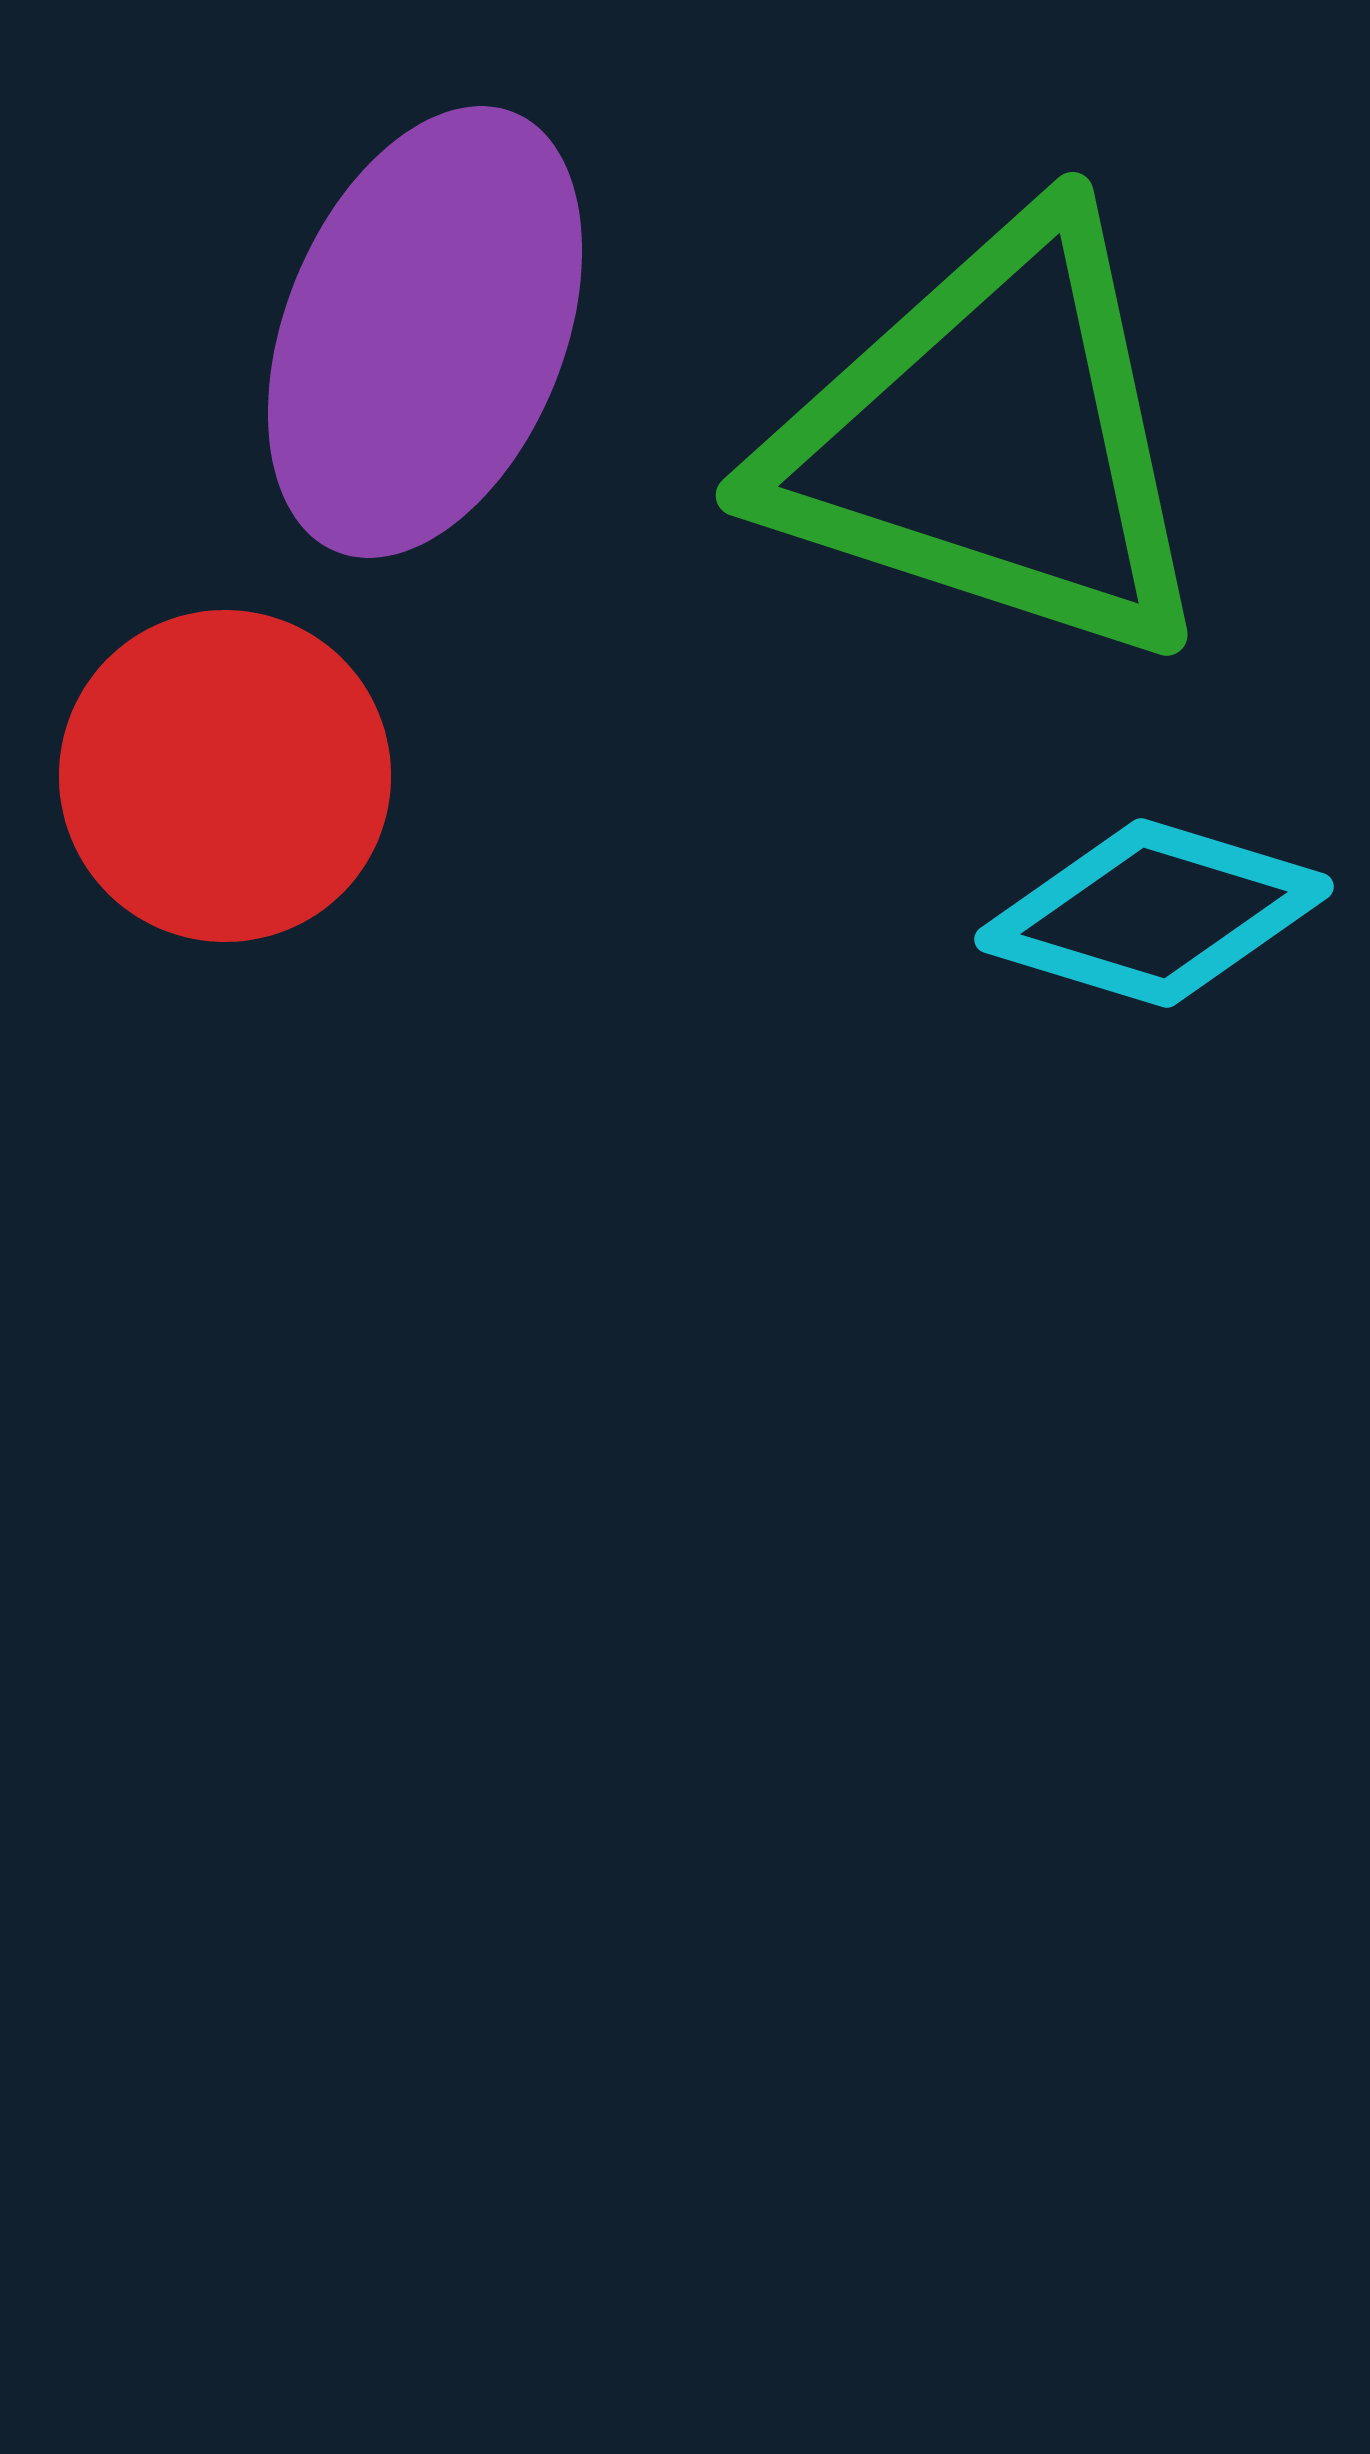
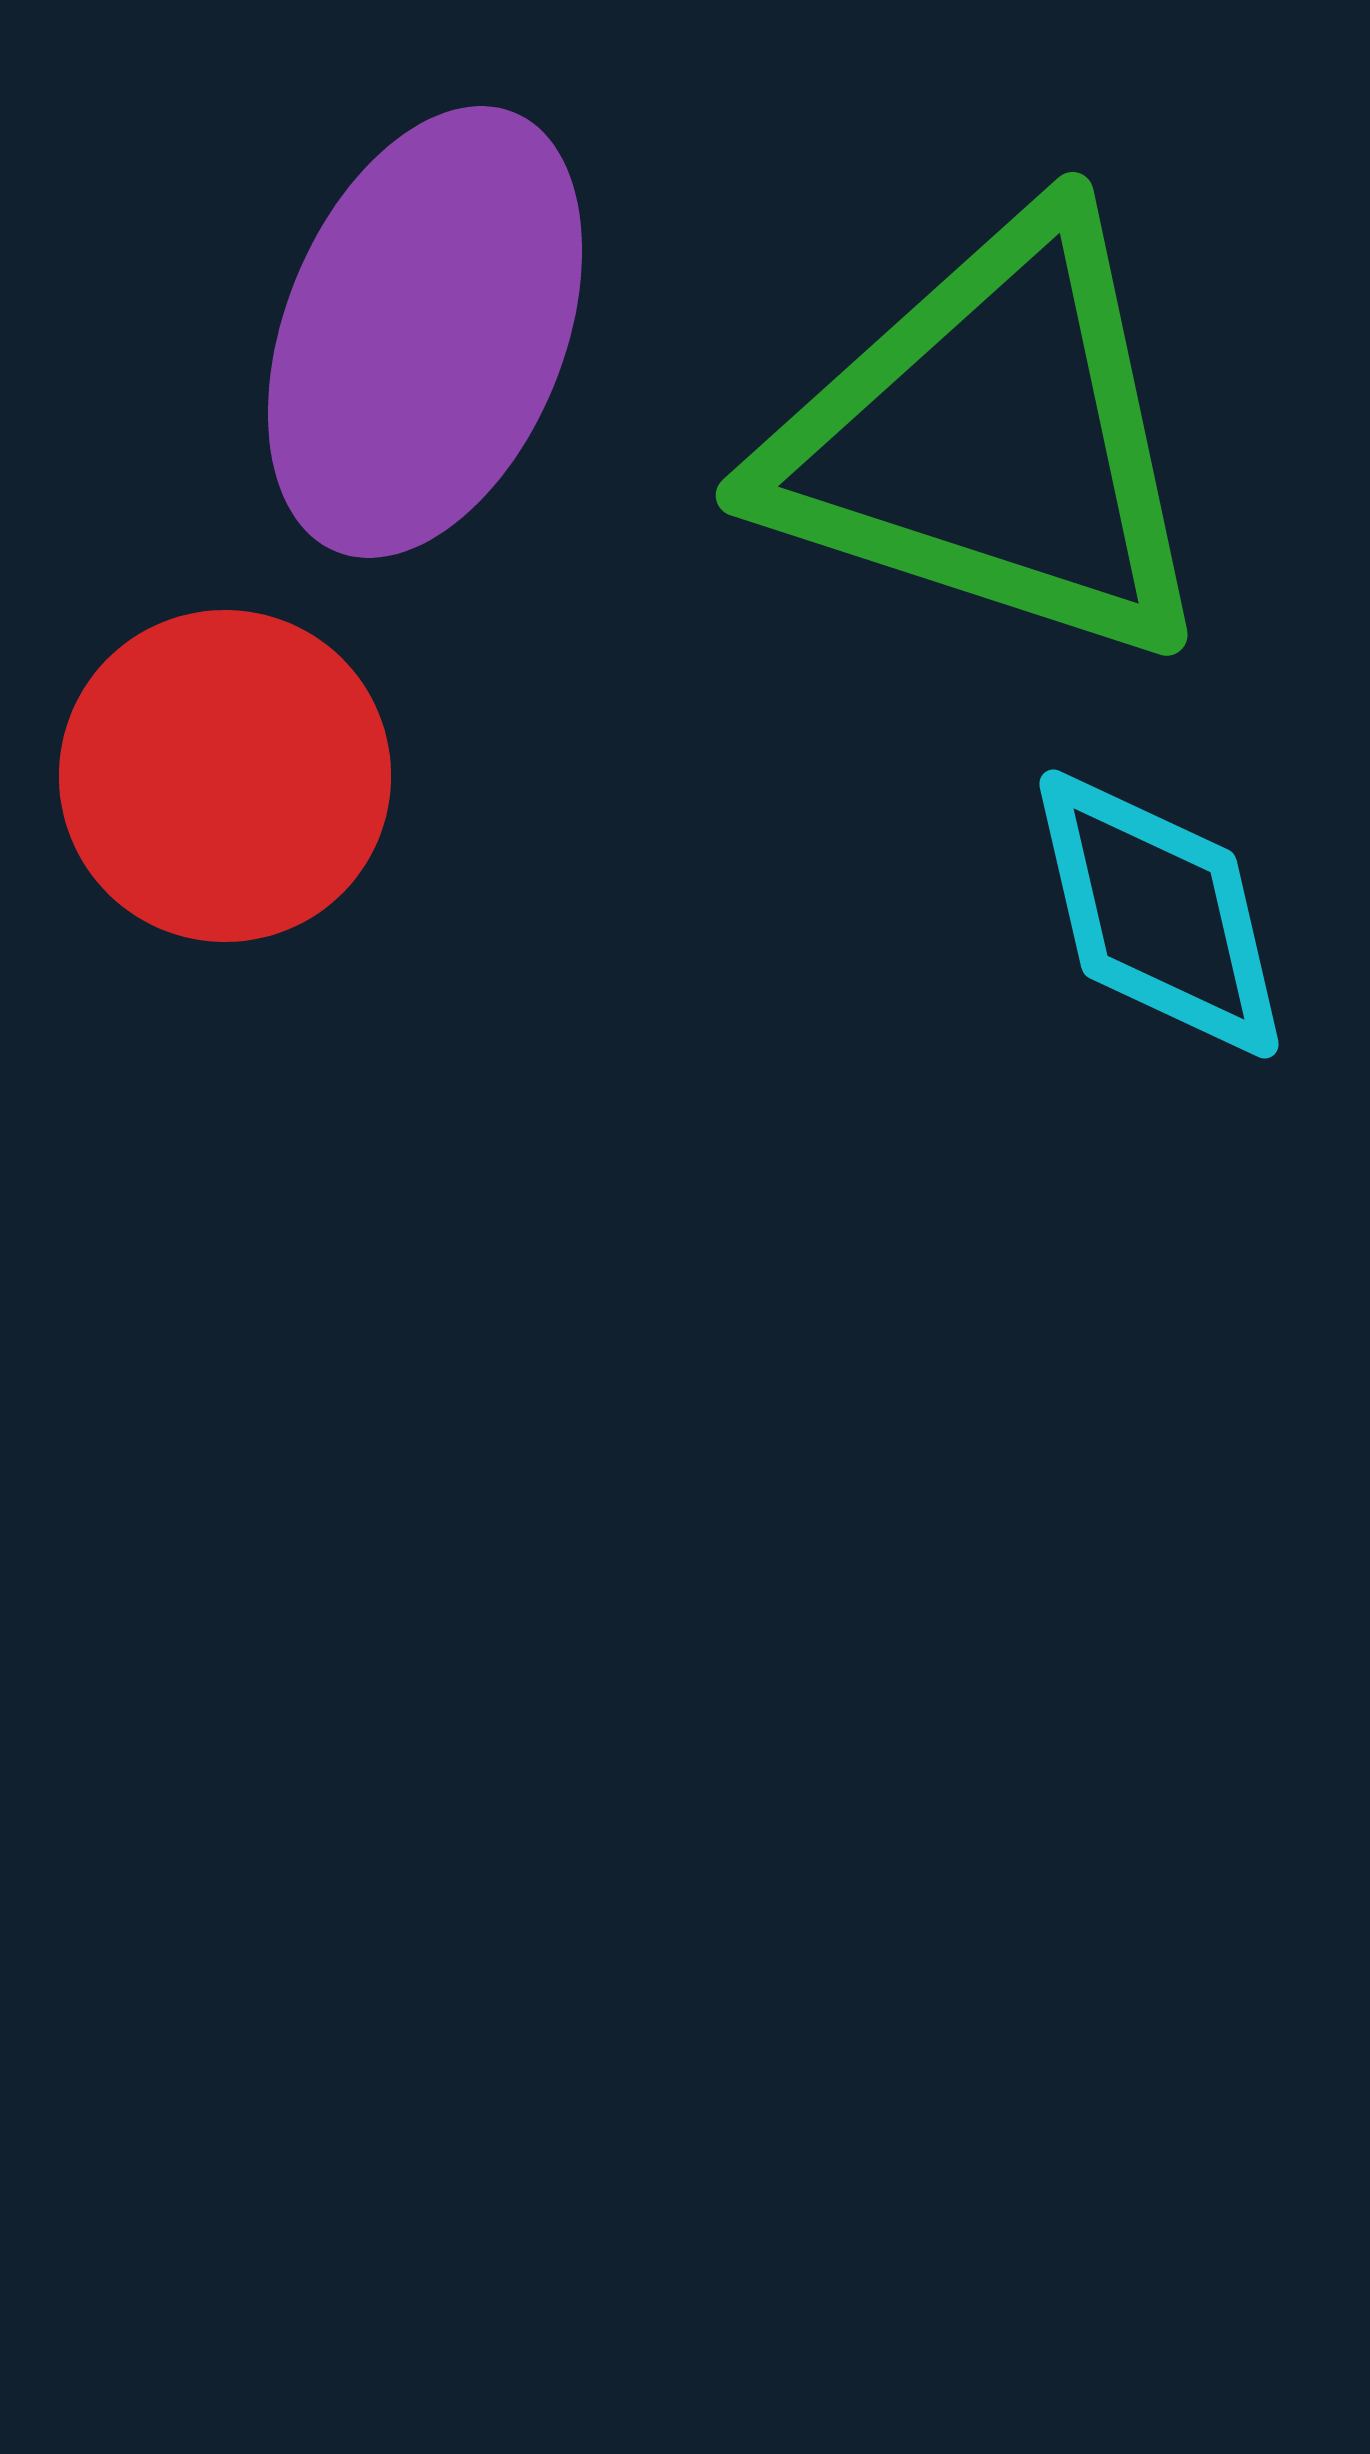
cyan diamond: moved 5 px right, 1 px down; rotated 60 degrees clockwise
